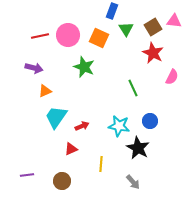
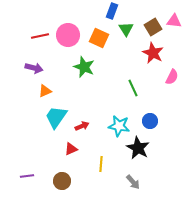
purple line: moved 1 px down
